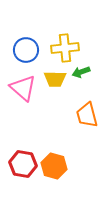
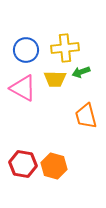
pink triangle: rotated 12 degrees counterclockwise
orange trapezoid: moved 1 px left, 1 px down
